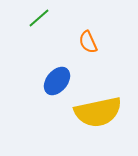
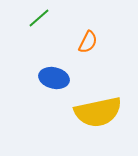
orange semicircle: rotated 130 degrees counterclockwise
blue ellipse: moved 3 px left, 3 px up; rotated 64 degrees clockwise
